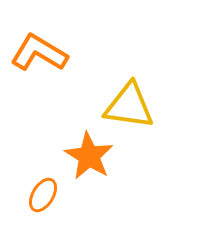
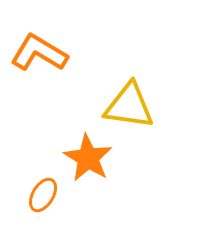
orange star: moved 1 px left, 2 px down
